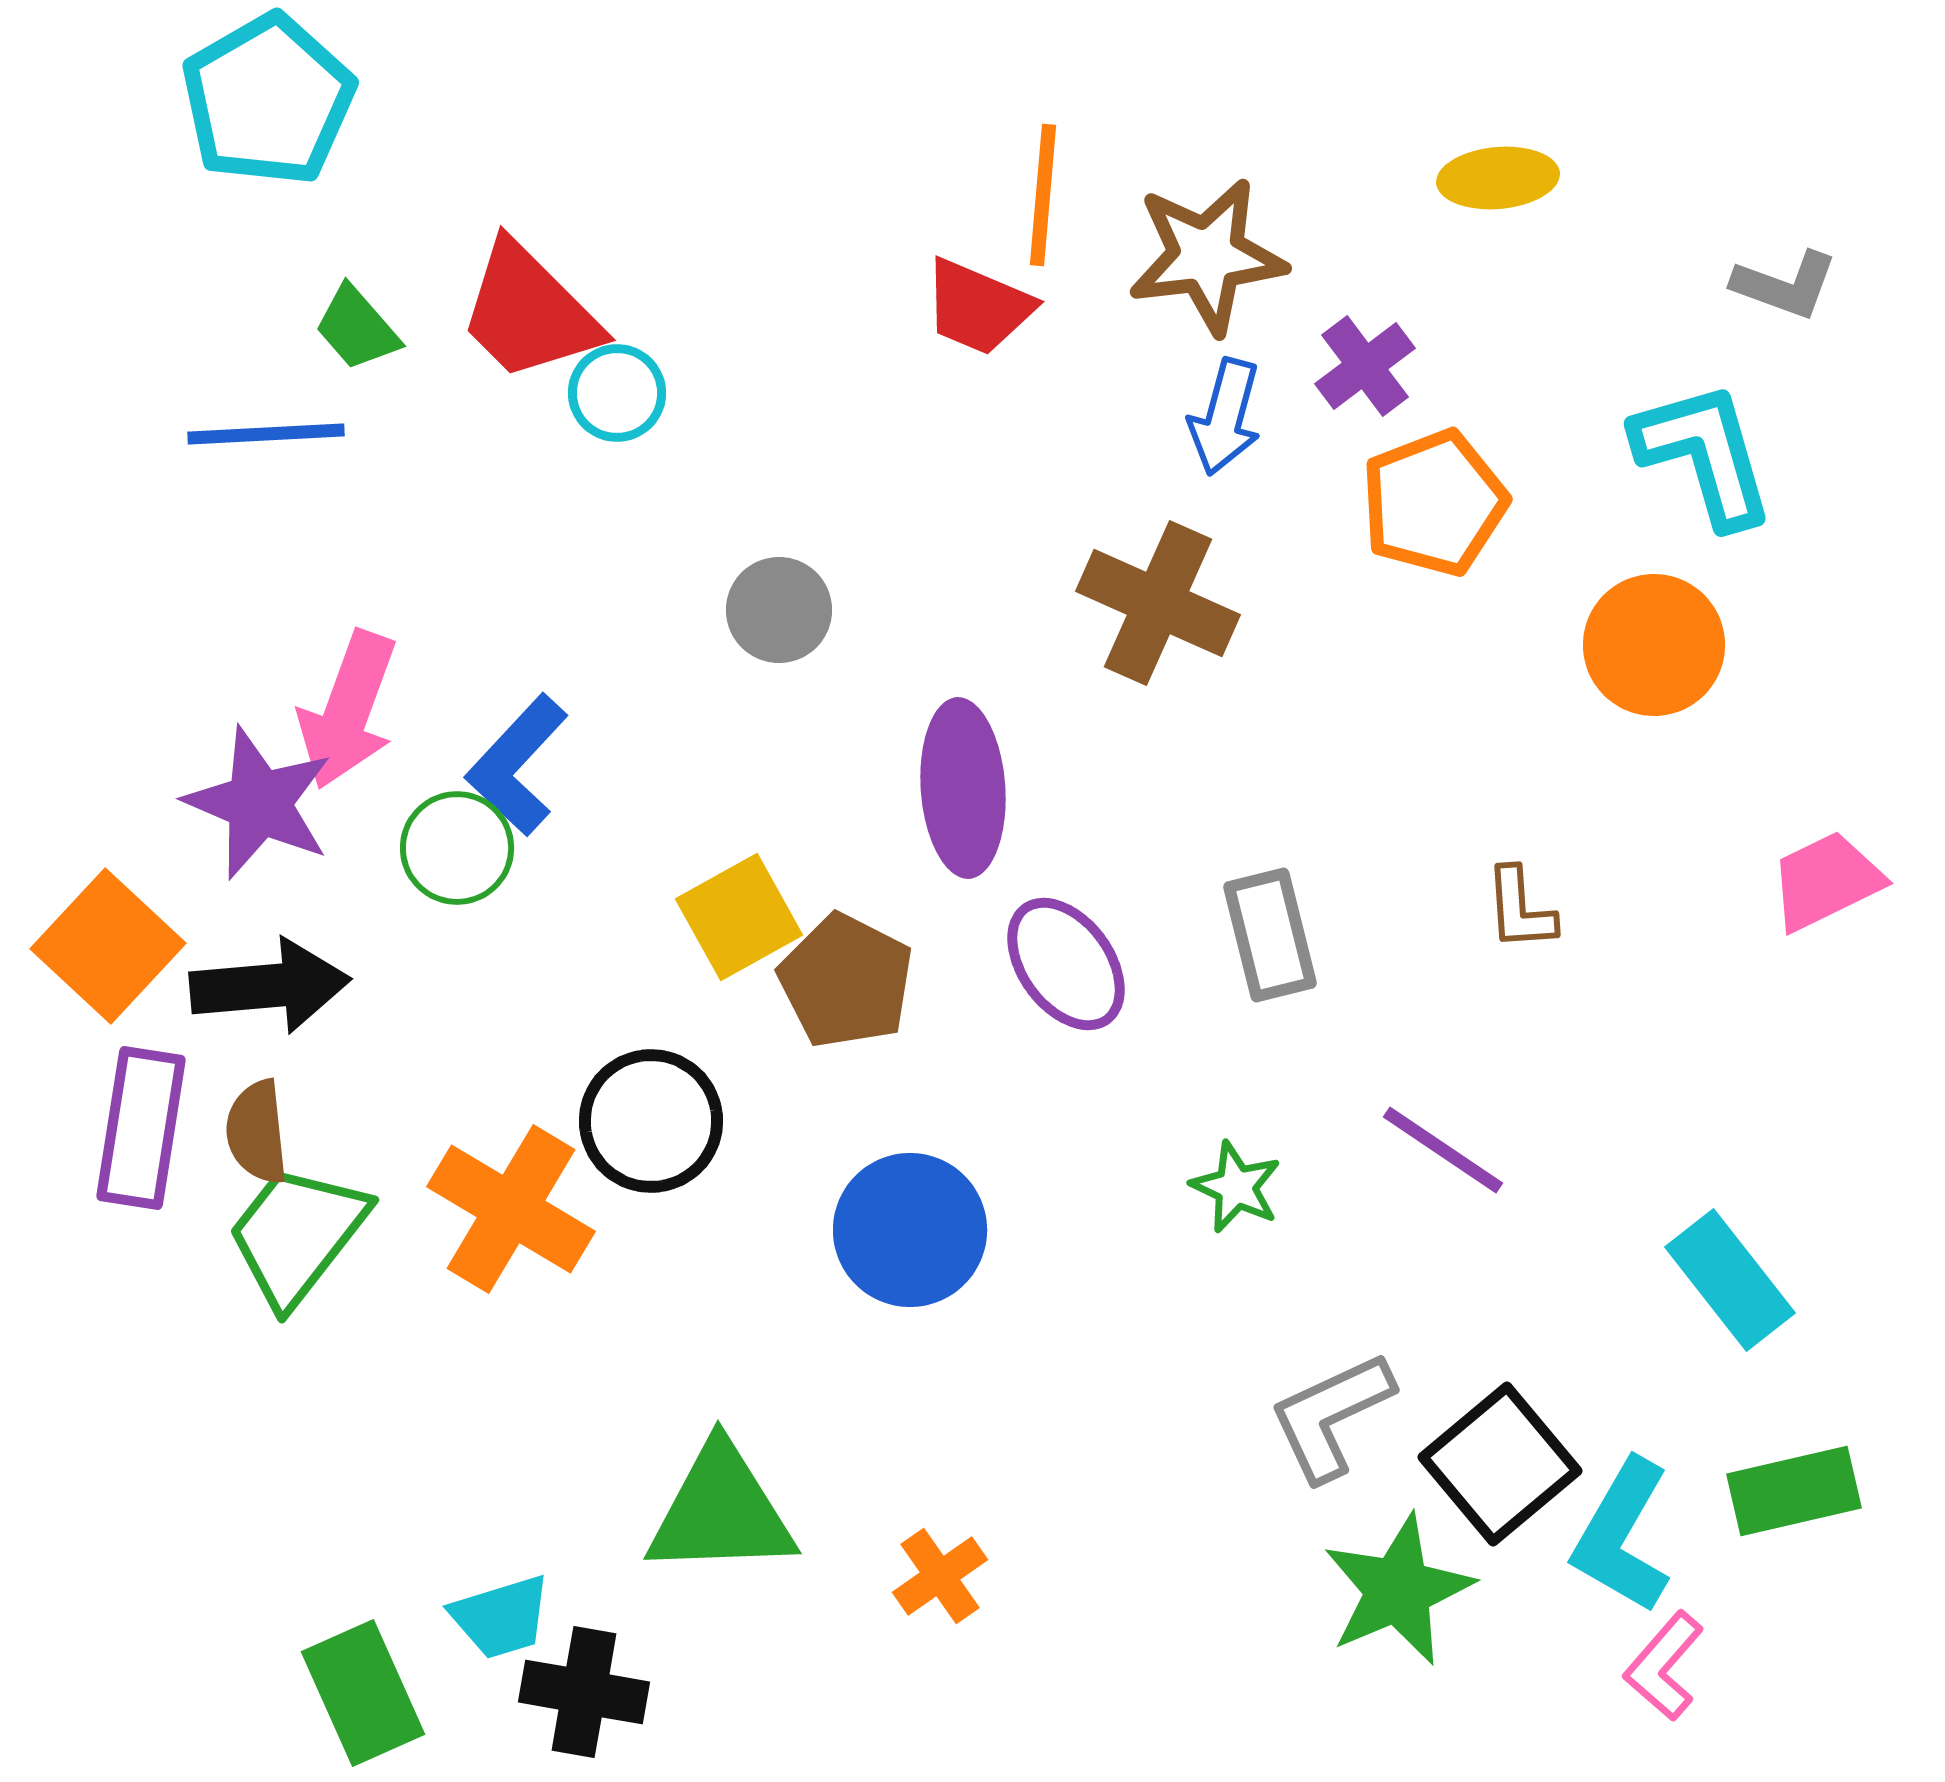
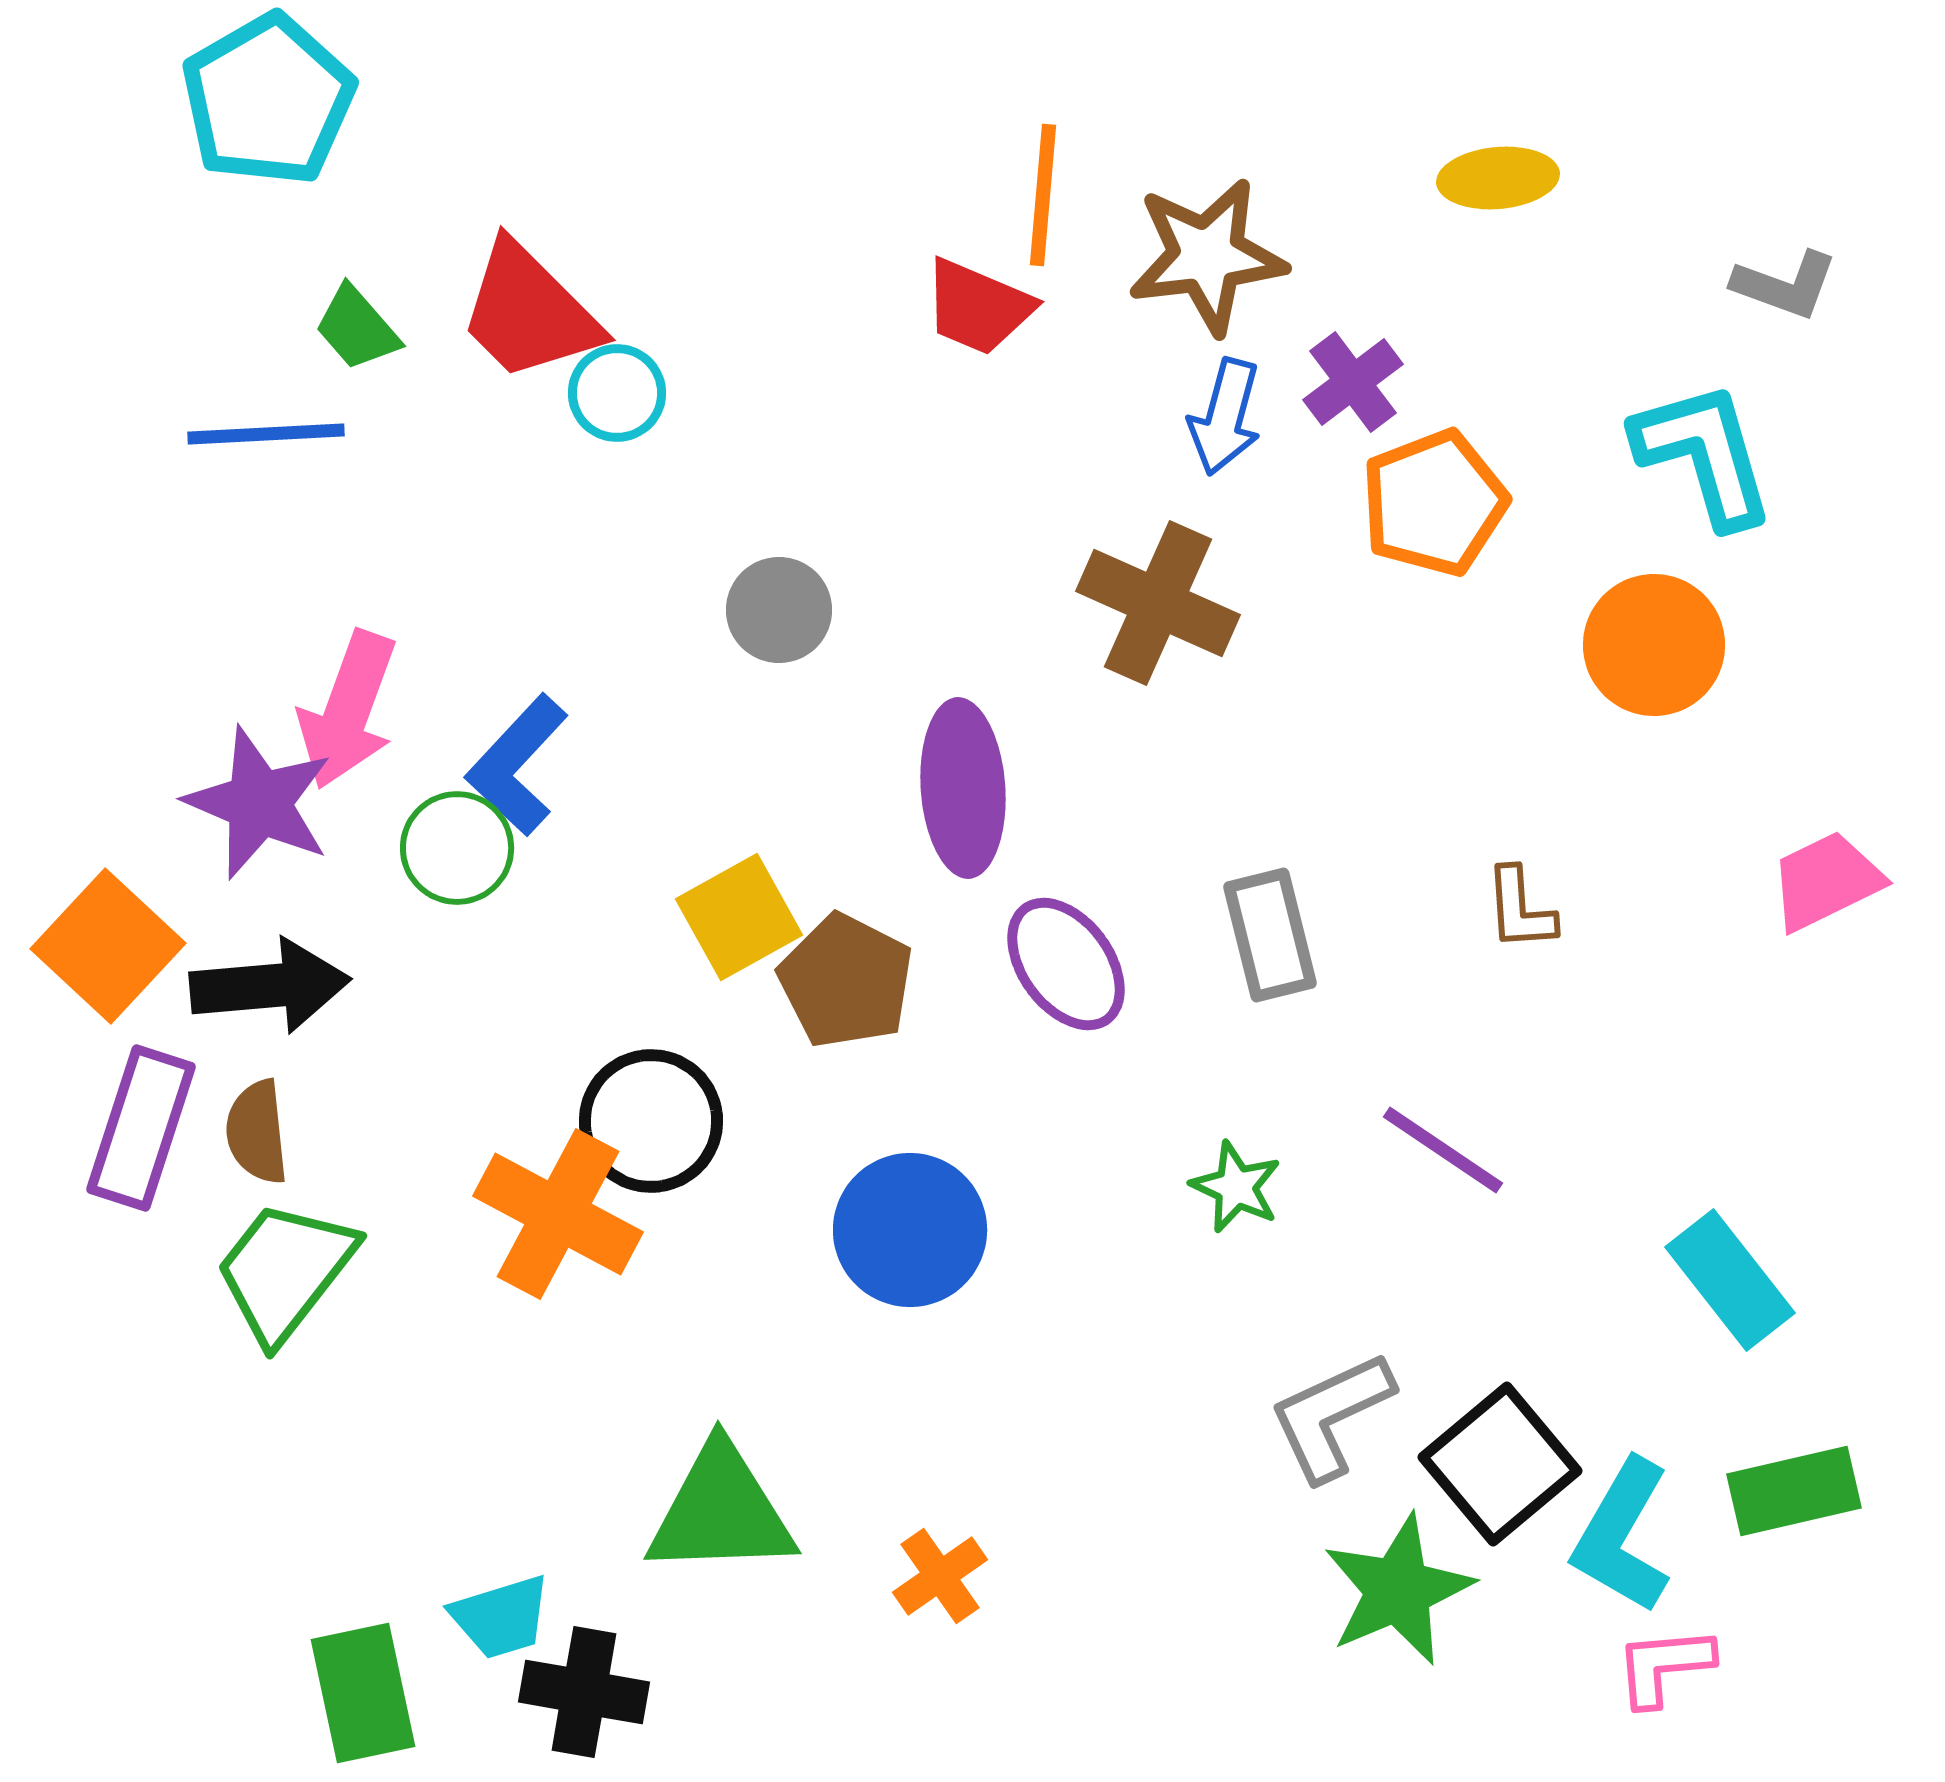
purple cross at (1365, 366): moved 12 px left, 16 px down
purple rectangle at (141, 1128): rotated 9 degrees clockwise
orange cross at (511, 1209): moved 47 px right, 5 px down; rotated 3 degrees counterclockwise
green trapezoid at (297, 1235): moved 12 px left, 36 px down
pink L-shape at (1664, 1666): rotated 44 degrees clockwise
green rectangle at (363, 1693): rotated 12 degrees clockwise
